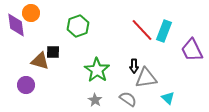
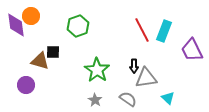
orange circle: moved 3 px down
red line: rotated 15 degrees clockwise
